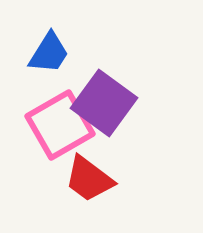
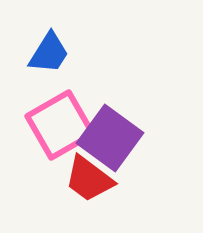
purple square: moved 6 px right, 35 px down
